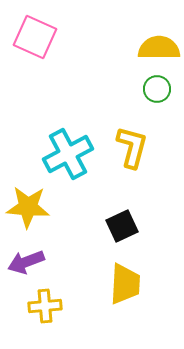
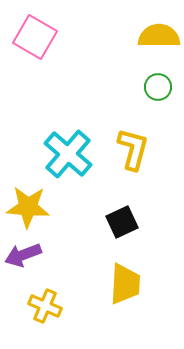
pink square: rotated 6 degrees clockwise
yellow semicircle: moved 12 px up
green circle: moved 1 px right, 2 px up
yellow L-shape: moved 1 px right, 2 px down
cyan cross: rotated 21 degrees counterclockwise
black square: moved 4 px up
purple arrow: moved 3 px left, 7 px up
yellow cross: rotated 28 degrees clockwise
